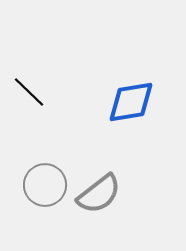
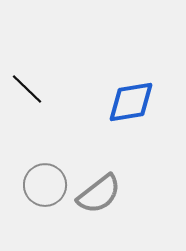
black line: moved 2 px left, 3 px up
